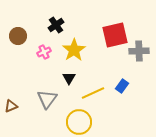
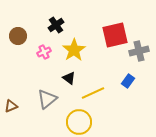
gray cross: rotated 12 degrees counterclockwise
black triangle: rotated 24 degrees counterclockwise
blue rectangle: moved 6 px right, 5 px up
gray triangle: rotated 15 degrees clockwise
